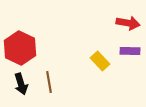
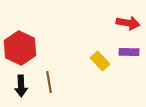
purple rectangle: moved 1 px left, 1 px down
black arrow: moved 2 px down; rotated 15 degrees clockwise
